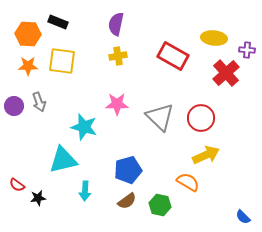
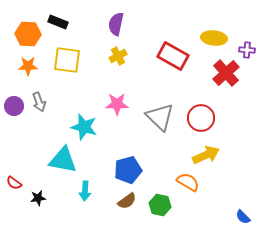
yellow cross: rotated 18 degrees counterclockwise
yellow square: moved 5 px right, 1 px up
cyan triangle: rotated 24 degrees clockwise
red semicircle: moved 3 px left, 2 px up
